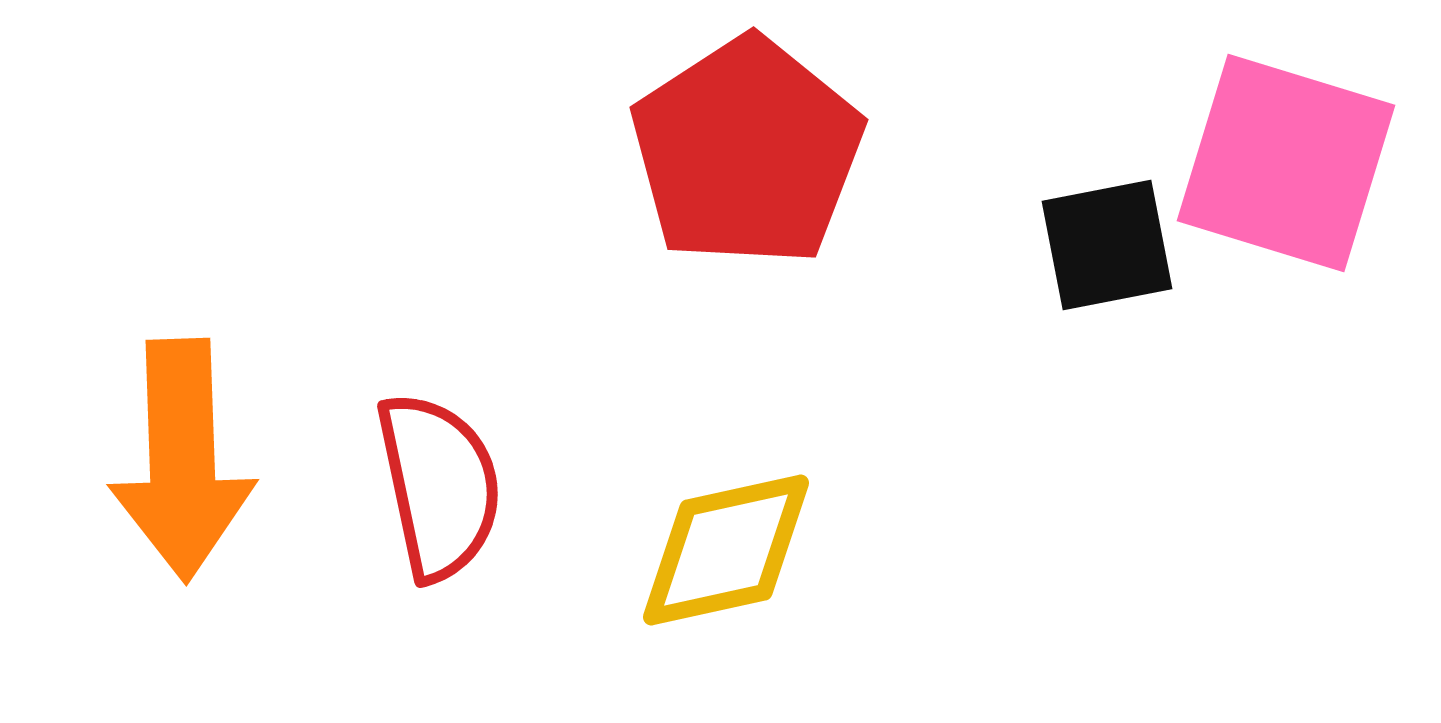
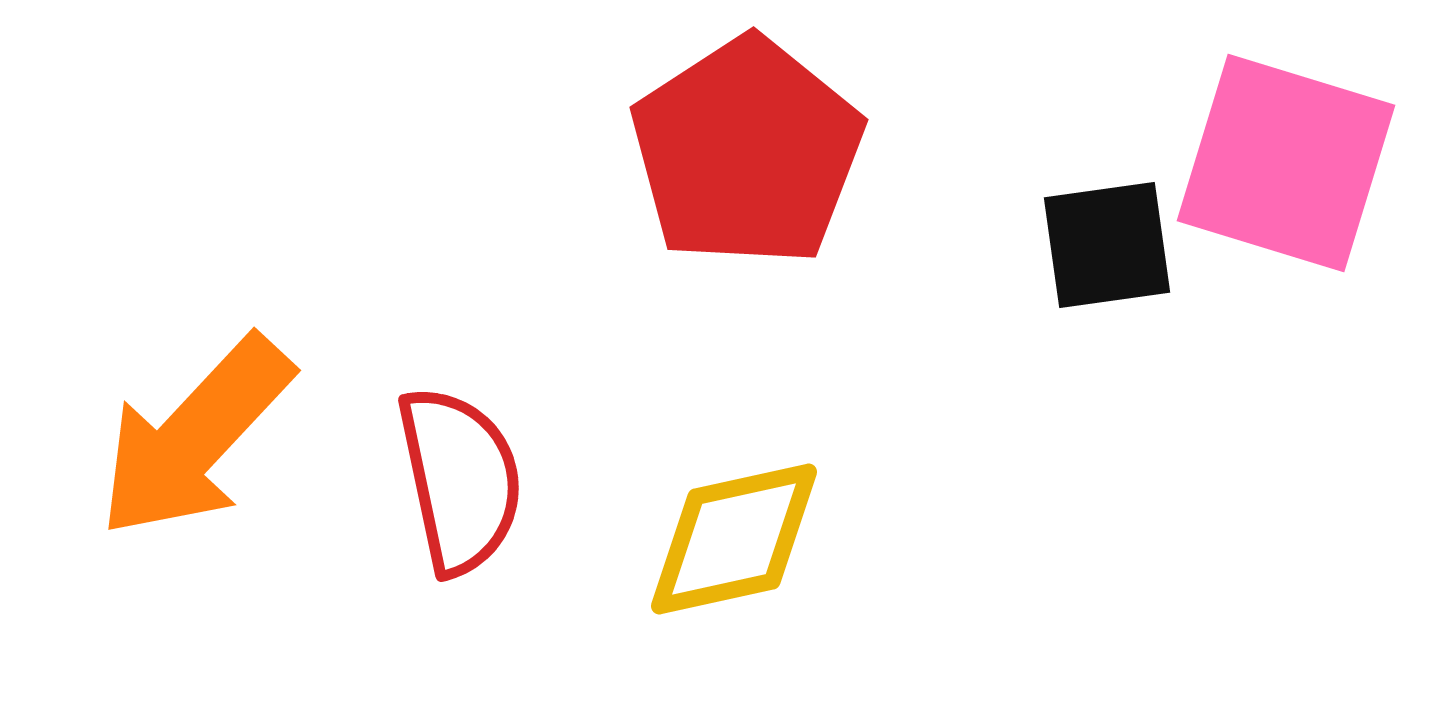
black square: rotated 3 degrees clockwise
orange arrow: moved 13 px right, 23 px up; rotated 45 degrees clockwise
red semicircle: moved 21 px right, 6 px up
yellow diamond: moved 8 px right, 11 px up
